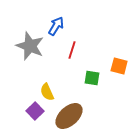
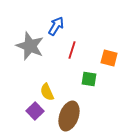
orange square: moved 10 px left, 8 px up
green square: moved 3 px left, 1 px down
brown ellipse: rotated 28 degrees counterclockwise
